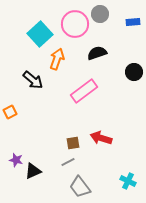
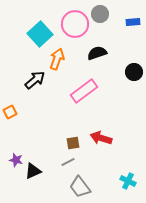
black arrow: moved 2 px right; rotated 80 degrees counterclockwise
